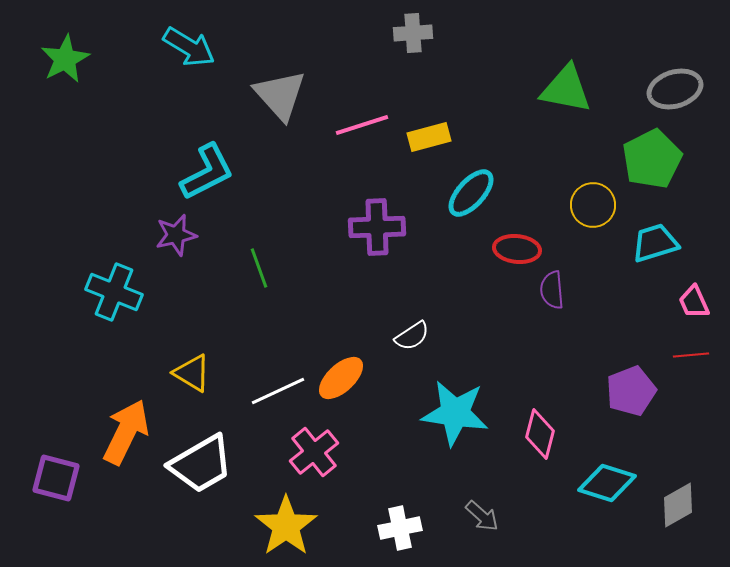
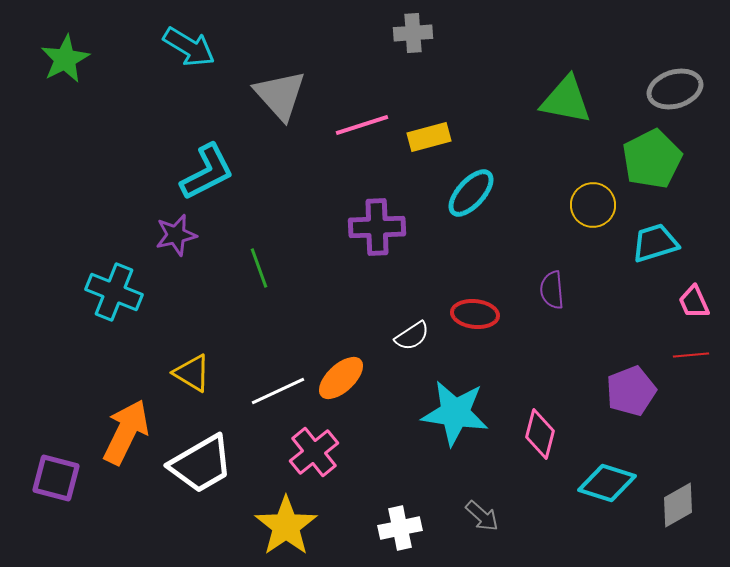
green triangle: moved 11 px down
red ellipse: moved 42 px left, 65 px down
